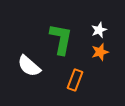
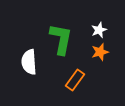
white semicircle: moved 4 px up; rotated 45 degrees clockwise
orange rectangle: rotated 15 degrees clockwise
